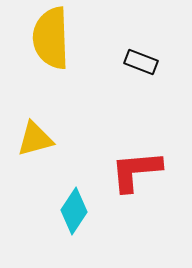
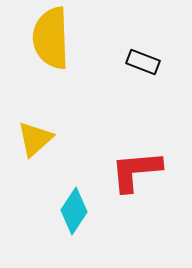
black rectangle: moved 2 px right
yellow triangle: rotated 27 degrees counterclockwise
